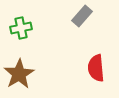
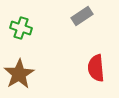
gray rectangle: rotated 15 degrees clockwise
green cross: rotated 30 degrees clockwise
